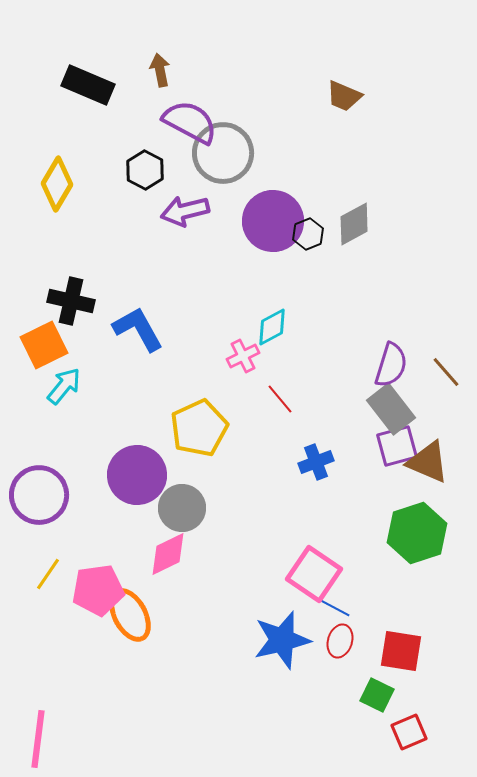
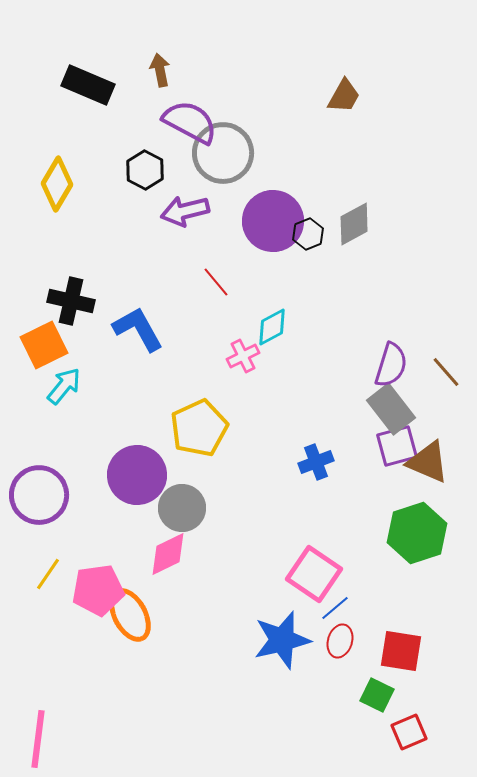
brown trapezoid at (344, 96): rotated 84 degrees counterclockwise
red line at (280, 399): moved 64 px left, 117 px up
blue line at (335, 608): rotated 68 degrees counterclockwise
